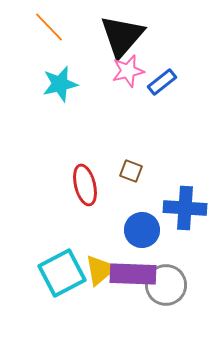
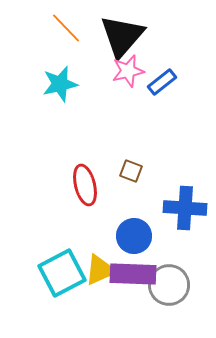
orange line: moved 17 px right, 1 px down
blue circle: moved 8 px left, 6 px down
yellow triangle: rotated 16 degrees clockwise
gray circle: moved 3 px right
